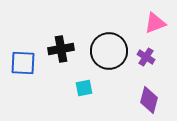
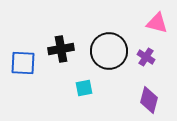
pink triangle: moved 2 px right; rotated 35 degrees clockwise
